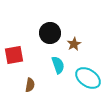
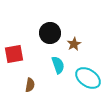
red square: moved 1 px up
